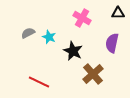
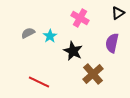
black triangle: rotated 32 degrees counterclockwise
pink cross: moved 2 px left
cyan star: moved 1 px right, 1 px up; rotated 16 degrees clockwise
